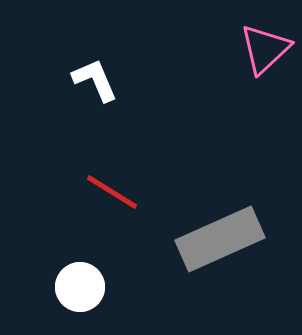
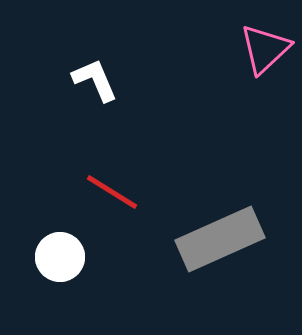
white circle: moved 20 px left, 30 px up
